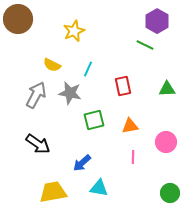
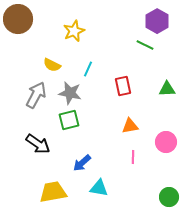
green square: moved 25 px left
green circle: moved 1 px left, 4 px down
